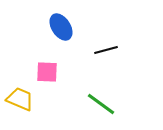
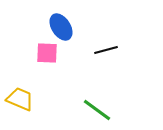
pink square: moved 19 px up
green line: moved 4 px left, 6 px down
